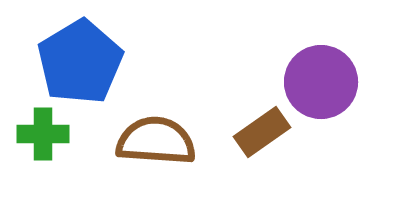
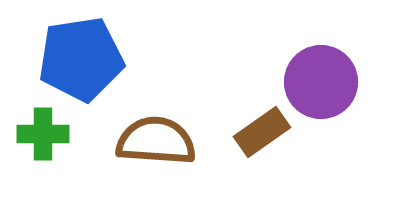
blue pentagon: moved 1 px right, 3 px up; rotated 22 degrees clockwise
